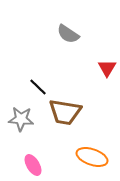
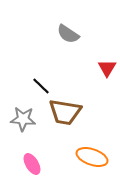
black line: moved 3 px right, 1 px up
gray star: moved 2 px right
pink ellipse: moved 1 px left, 1 px up
